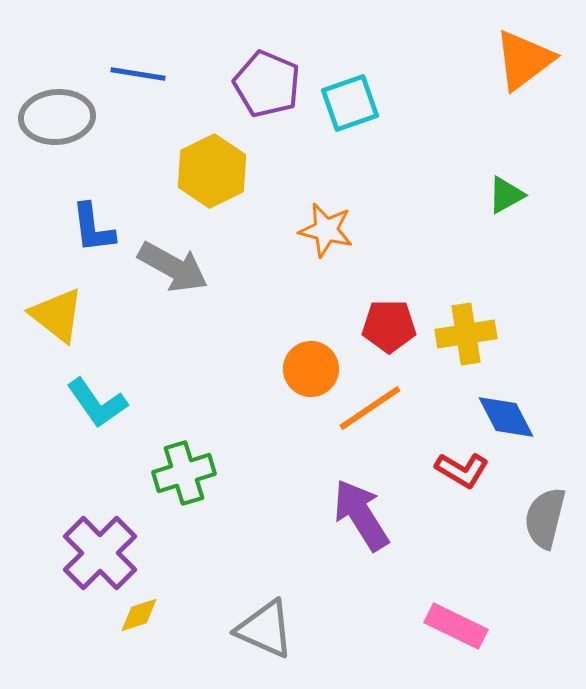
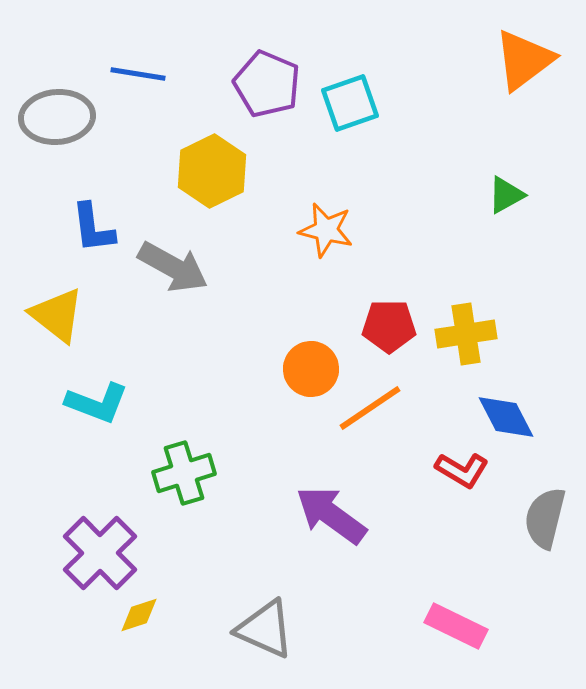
cyan L-shape: rotated 34 degrees counterclockwise
purple arrow: moved 30 px left; rotated 22 degrees counterclockwise
